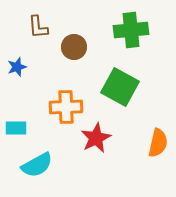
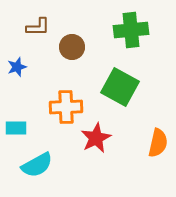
brown L-shape: rotated 85 degrees counterclockwise
brown circle: moved 2 px left
